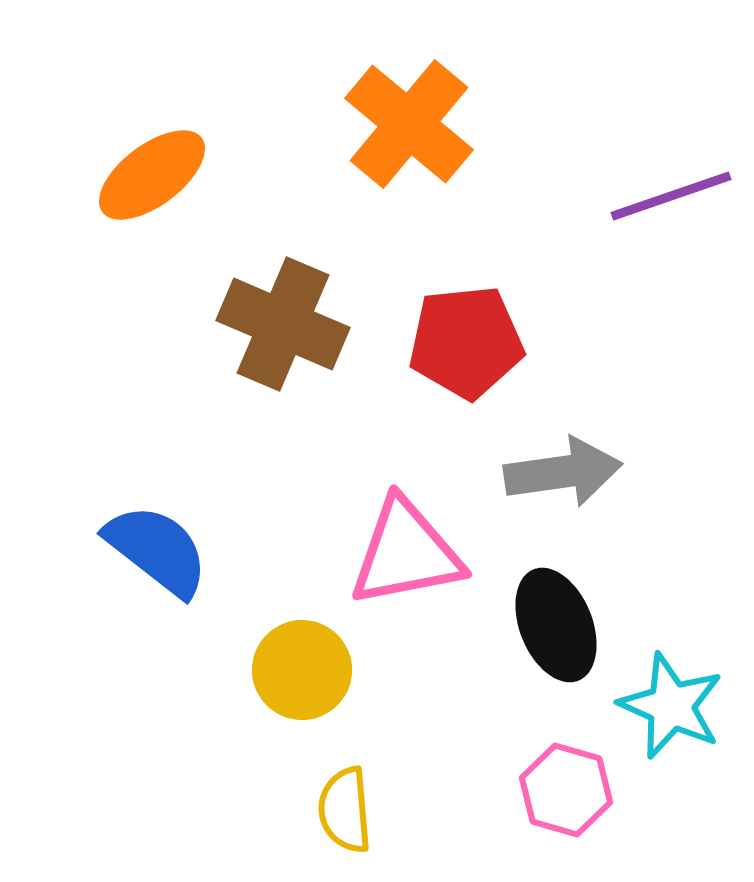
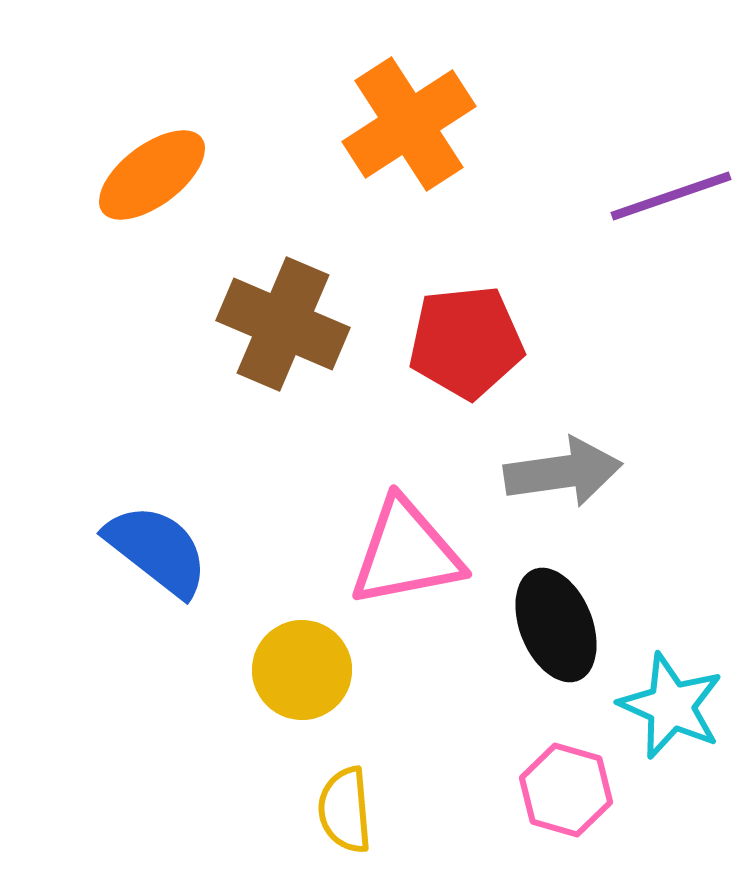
orange cross: rotated 17 degrees clockwise
